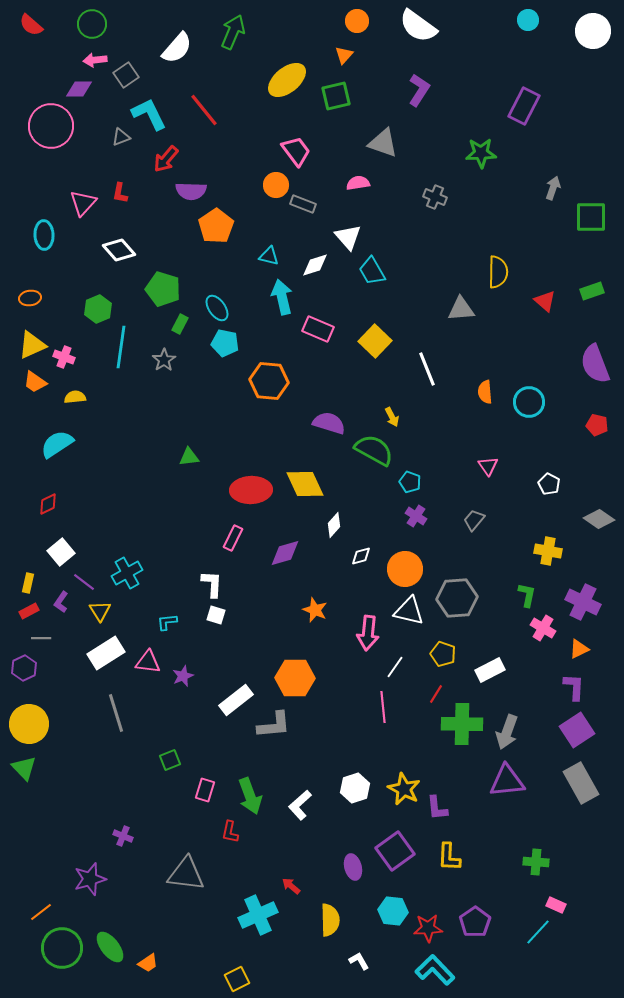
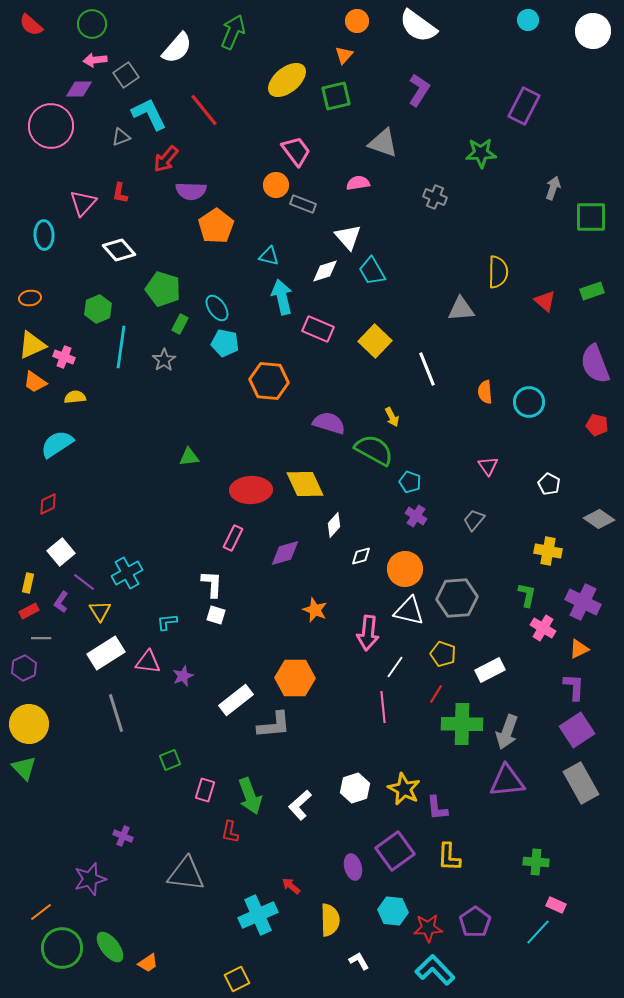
white diamond at (315, 265): moved 10 px right, 6 px down
